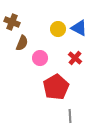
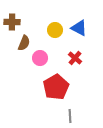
brown cross: rotated 21 degrees counterclockwise
yellow circle: moved 3 px left, 1 px down
brown semicircle: moved 2 px right
